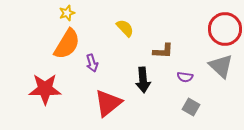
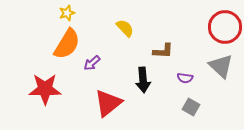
red circle: moved 2 px up
purple arrow: rotated 66 degrees clockwise
purple semicircle: moved 1 px down
